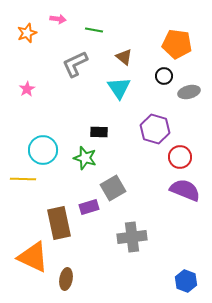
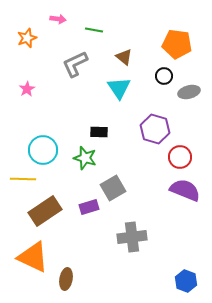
orange star: moved 5 px down
brown rectangle: moved 14 px left, 12 px up; rotated 68 degrees clockwise
